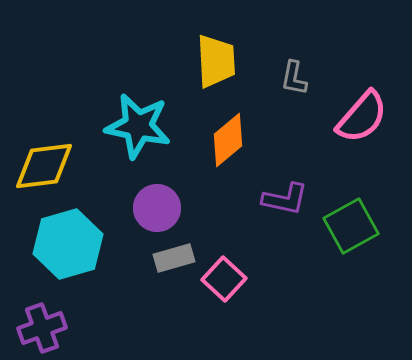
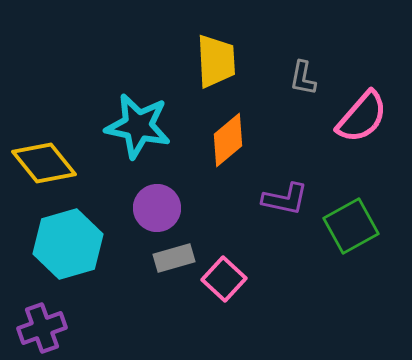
gray L-shape: moved 9 px right
yellow diamond: moved 3 px up; rotated 58 degrees clockwise
